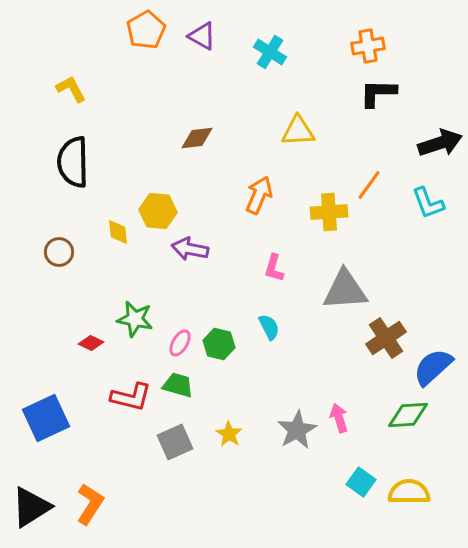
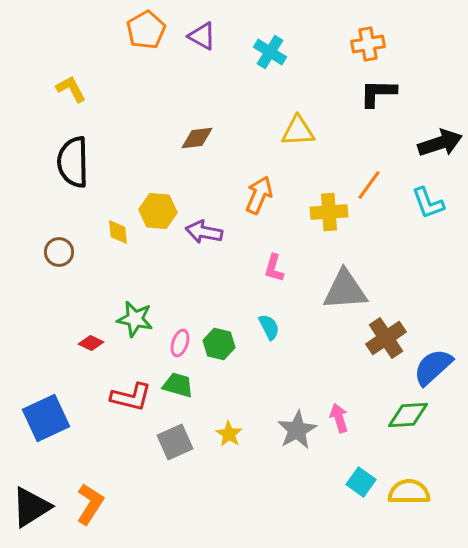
orange cross: moved 2 px up
purple arrow: moved 14 px right, 17 px up
pink ellipse: rotated 12 degrees counterclockwise
